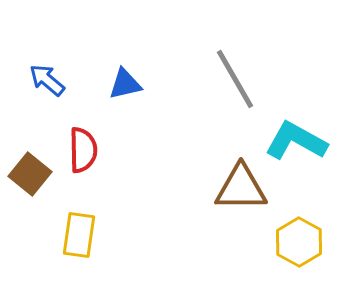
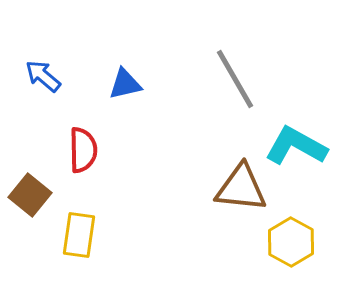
blue arrow: moved 4 px left, 4 px up
cyan L-shape: moved 5 px down
brown square: moved 21 px down
brown triangle: rotated 6 degrees clockwise
yellow hexagon: moved 8 px left
